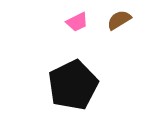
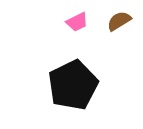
brown semicircle: moved 1 px down
